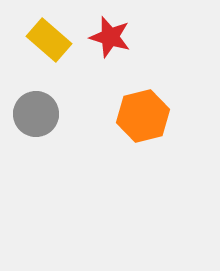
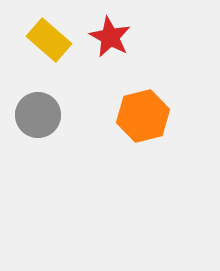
red star: rotated 12 degrees clockwise
gray circle: moved 2 px right, 1 px down
